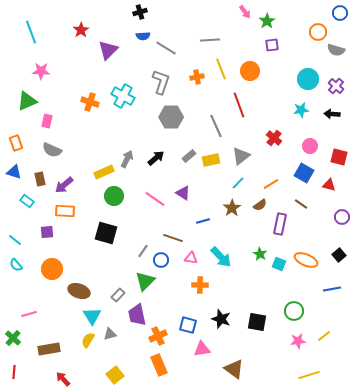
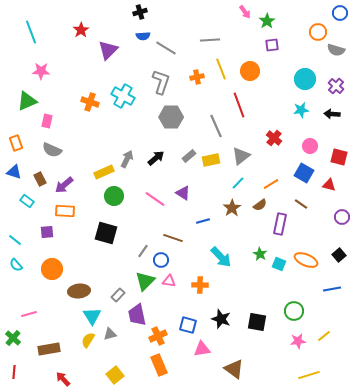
cyan circle at (308, 79): moved 3 px left
brown rectangle at (40, 179): rotated 16 degrees counterclockwise
pink triangle at (191, 258): moved 22 px left, 23 px down
brown ellipse at (79, 291): rotated 25 degrees counterclockwise
